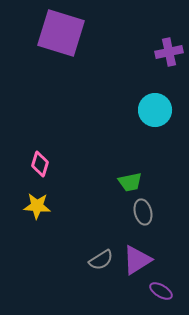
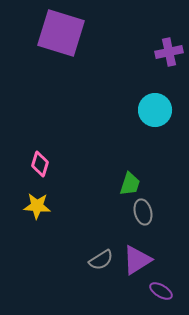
green trapezoid: moved 2 px down; rotated 60 degrees counterclockwise
